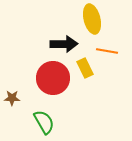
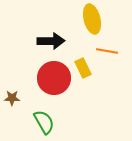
black arrow: moved 13 px left, 3 px up
yellow rectangle: moved 2 px left
red circle: moved 1 px right
